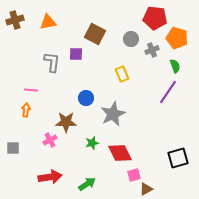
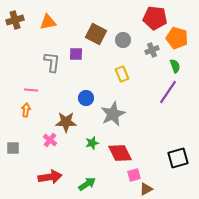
brown square: moved 1 px right
gray circle: moved 8 px left, 1 px down
pink cross: rotated 24 degrees counterclockwise
